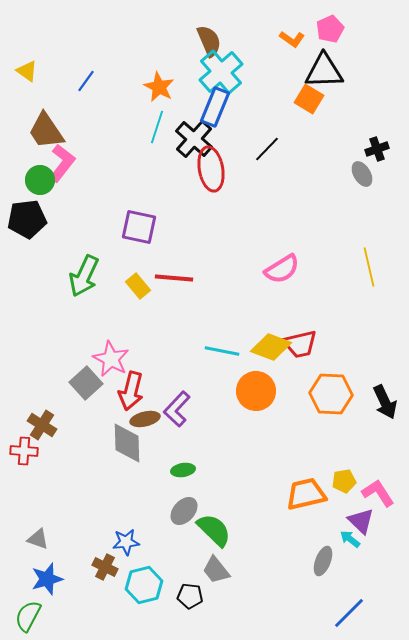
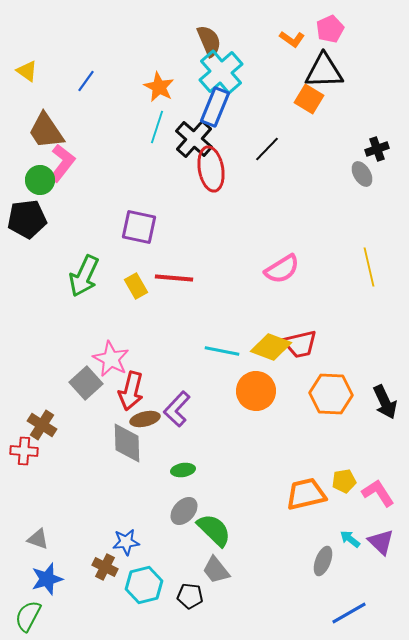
yellow rectangle at (138, 286): moved 2 px left; rotated 10 degrees clockwise
purple triangle at (361, 521): moved 20 px right, 21 px down
blue line at (349, 613): rotated 15 degrees clockwise
